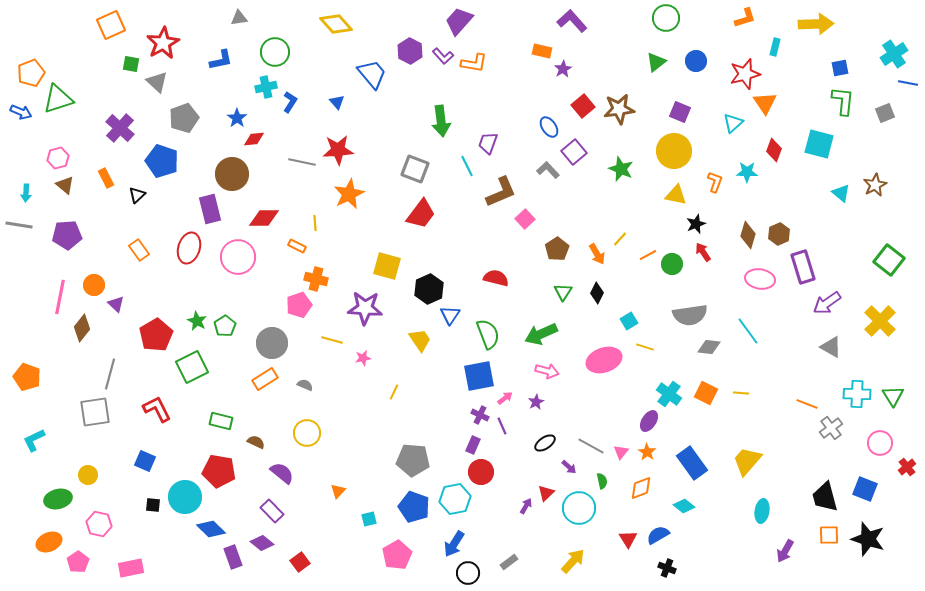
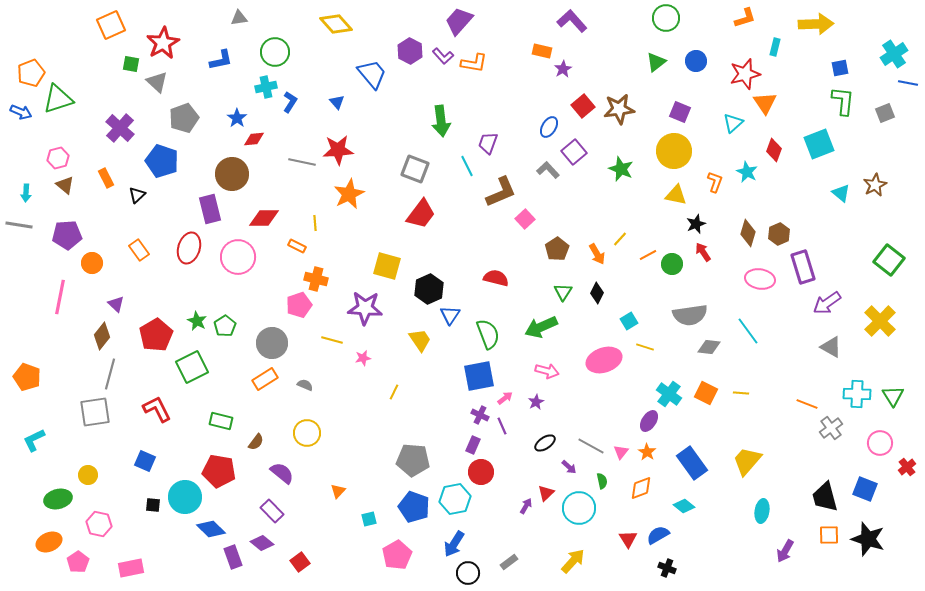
blue ellipse at (549, 127): rotated 65 degrees clockwise
cyan square at (819, 144): rotated 36 degrees counterclockwise
cyan star at (747, 172): rotated 25 degrees clockwise
brown diamond at (748, 235): moved 2 px up
orange circle at (94, 285): moved 2 px left, 22 px up
brown diamond at (82, 328): moved 20 px right, 8 px down
green arrow at (541, 334): moved 7 px up
brown semicircle at (256, 442): rotated 102 degrees clockwise
